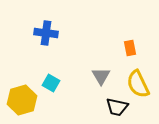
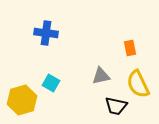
gray triangle: rotated 48 degrees clockwise
black trapezoid: moved 1 px left, 1 px up
